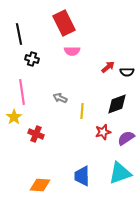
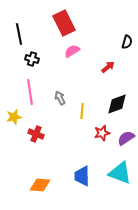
pink semicircle: rotated 147 degrees clockwise
black semicircle: moved 30 px up; rotated 72 degrees counterclockwise
pink line: moved 8 px right
gray arrow: rotated 40 degrees clockwise
yellow star: rotated 21 degrees clockwise
red star: moved 1 px left, 1 px down
cyan triangle: rotated 40 degrees clockwise
